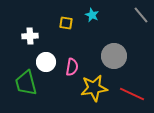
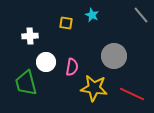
yellow star: rotated 16 degrees clockwise
